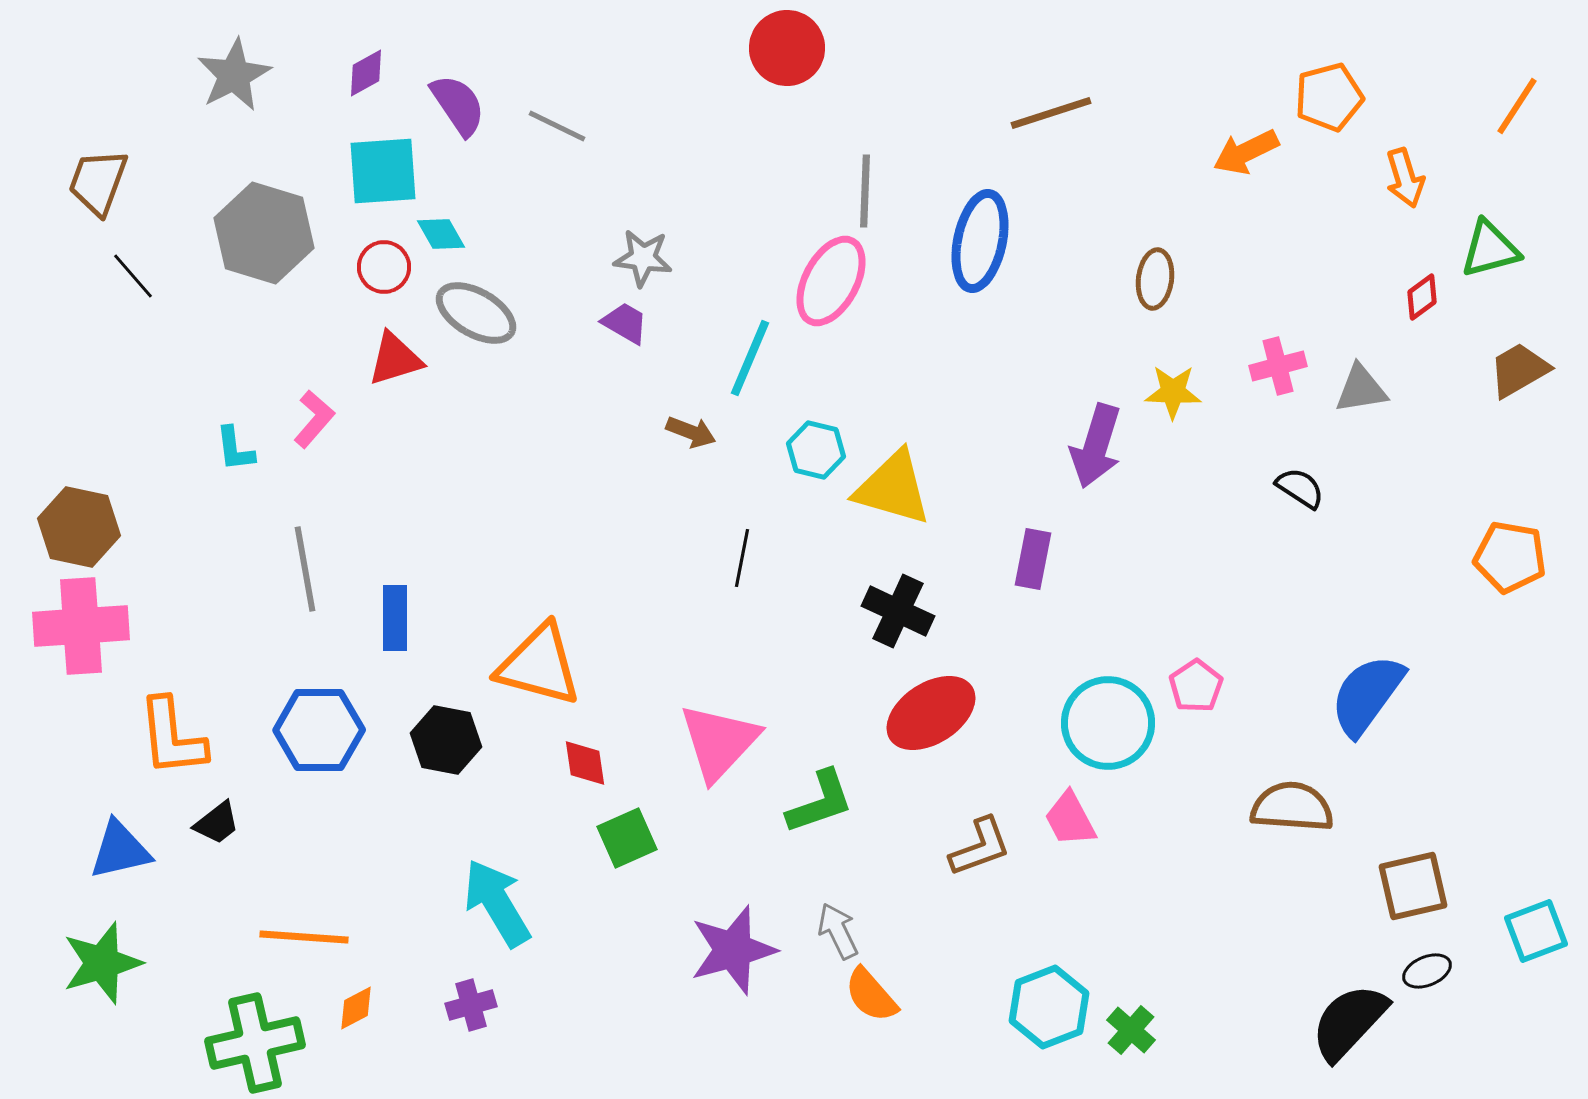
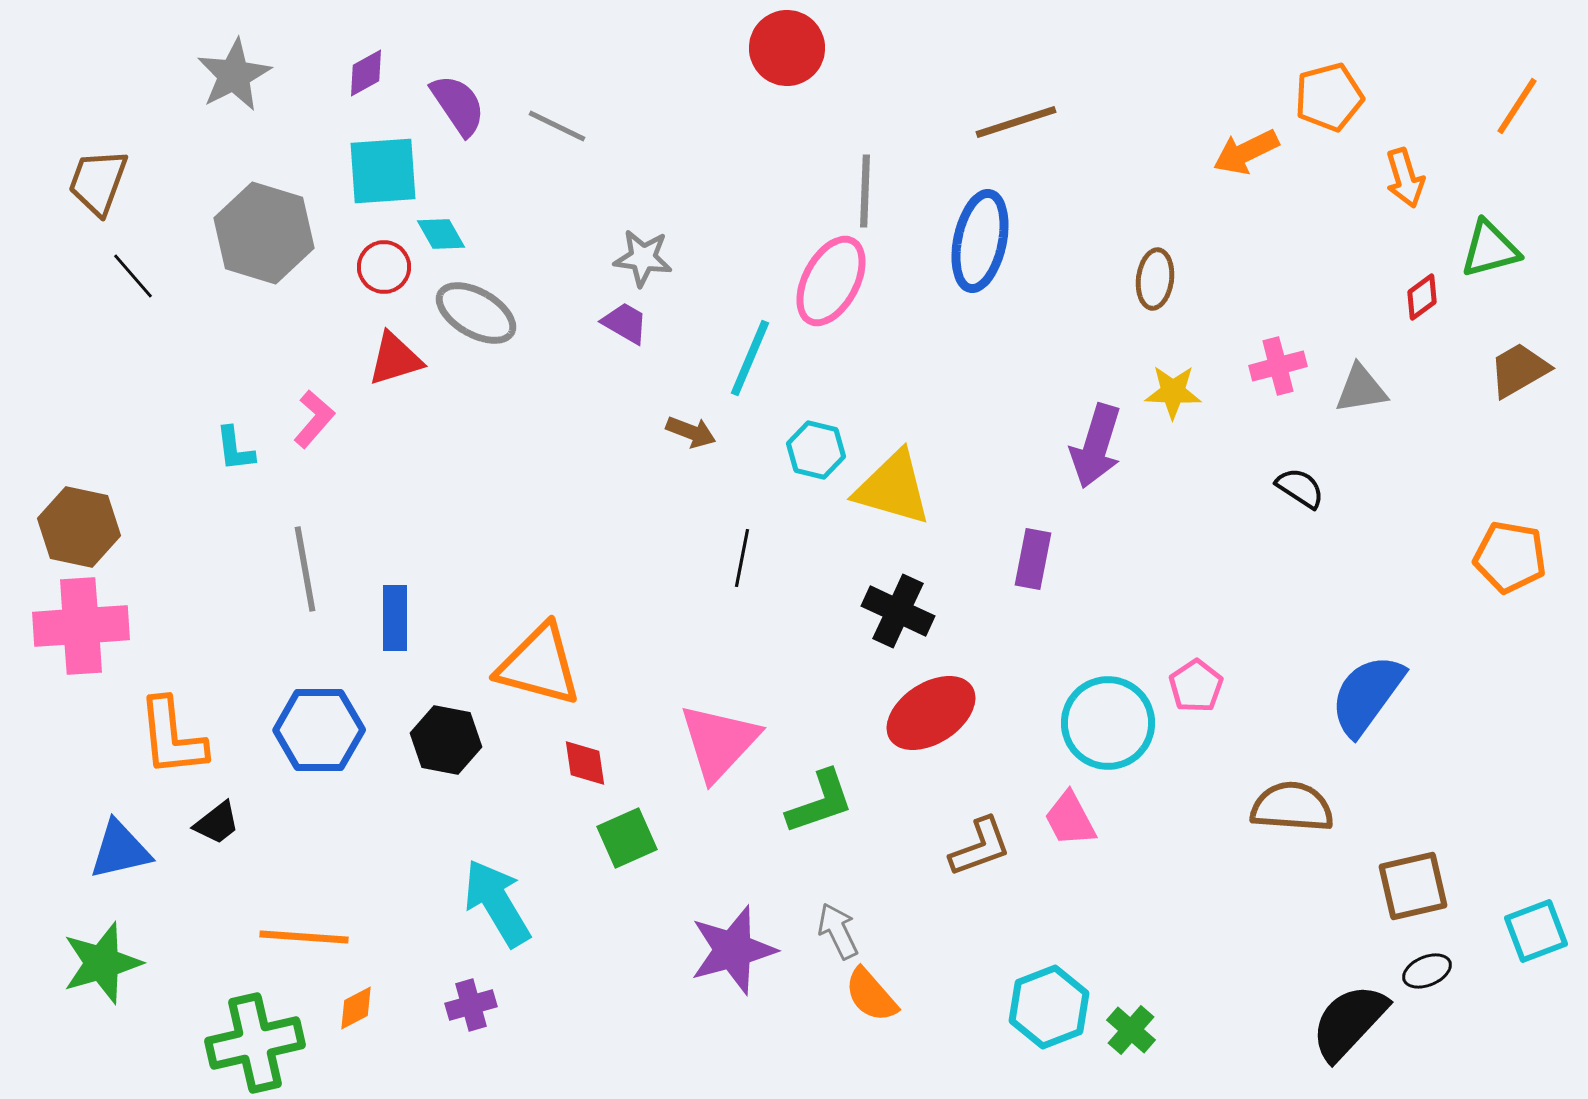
brown line at (1051, 113): moved 35 px left, 9 px down
